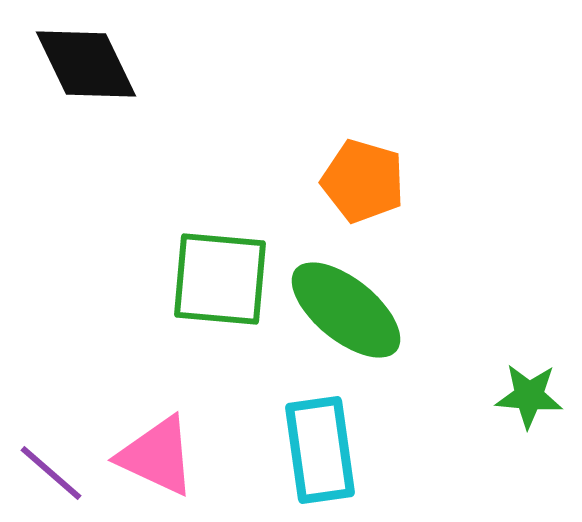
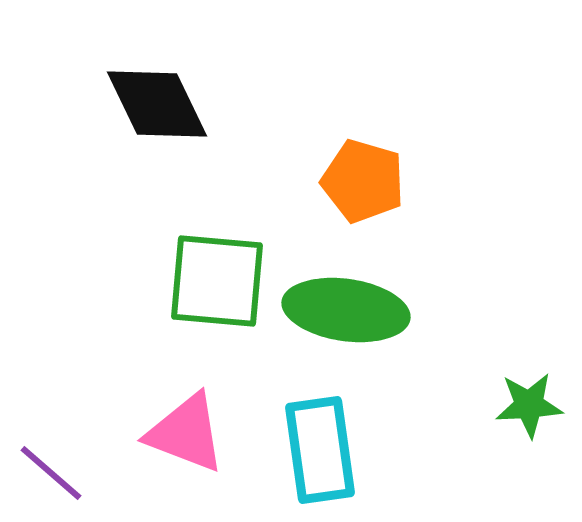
black diamond: moved 71 px right, 40 px down
green square: moved 3 px left, 2 px down
green ellipse: rotated 31 degrees counterclockwise
green star: moved 9 px down; rotated 8 degrees counterclockwise
pink triangle: moved 29 px right, 23 px up; rotated 4 degrees counterclockwise
